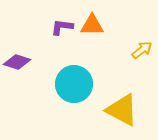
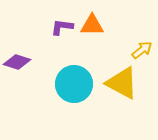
yellow triangle: moved 27 px up
